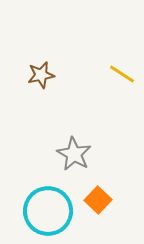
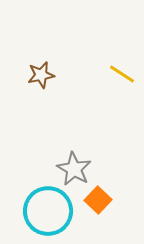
gray star: moved 15 px down
